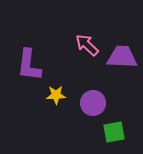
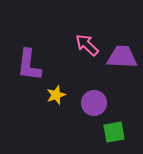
yellow star: rotated 18 degrees counterclockwise
purple circle: moved 1 px right
